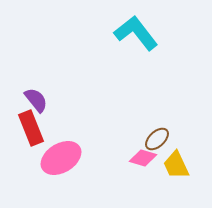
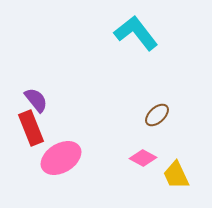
brown ellipse: moved 24 px up
pink diamond: rotated 12 degrees clockwise
yellow trapezoid: moved 10 px down
